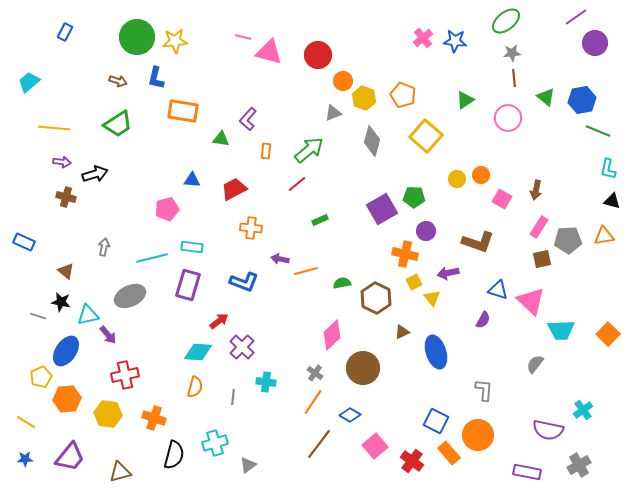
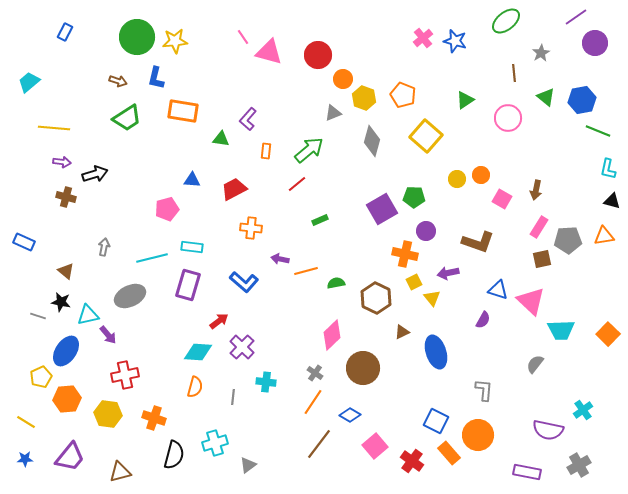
pink line at (243, 37): rotated 42 degrees clockwise
blue star at (455, 41): rotated 10 degrees clockwise
gray star at (512, 53): moved 29 px right; rotated 24 degrees counterclockwise
brown line at (514, 78): moved 5 px up
orange circle at (343, 81): moved 2 px up
green trapezoid at (118, 124): moved 9 px right, 6 px up
blue L-shape at (244, 282): rotated 20 degrees clockwise
green semicircle at (342, 283): moved 6 px left
